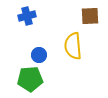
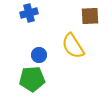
blue cross: moved 2 px right, 3 px up
yellow semicircle: rotated 28 degrees counterclockwise
green pentagon: moved 2 px right
